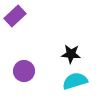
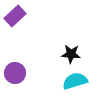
purple circle: moved 9 px left, 2 px down
